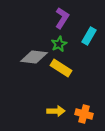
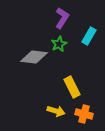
yellow rectangle: moved 11 px right, 19 px down; rotated 30 degrees clockwise
yellow arrow: rotated 18 degrees clockwise
